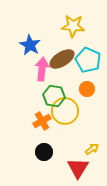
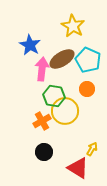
yellow star: rotated 25 degrees clockwise
yellow arrow: rotated 24 degrees counterclockwise
red triangle: rotated 30 degrees counterclockwise
